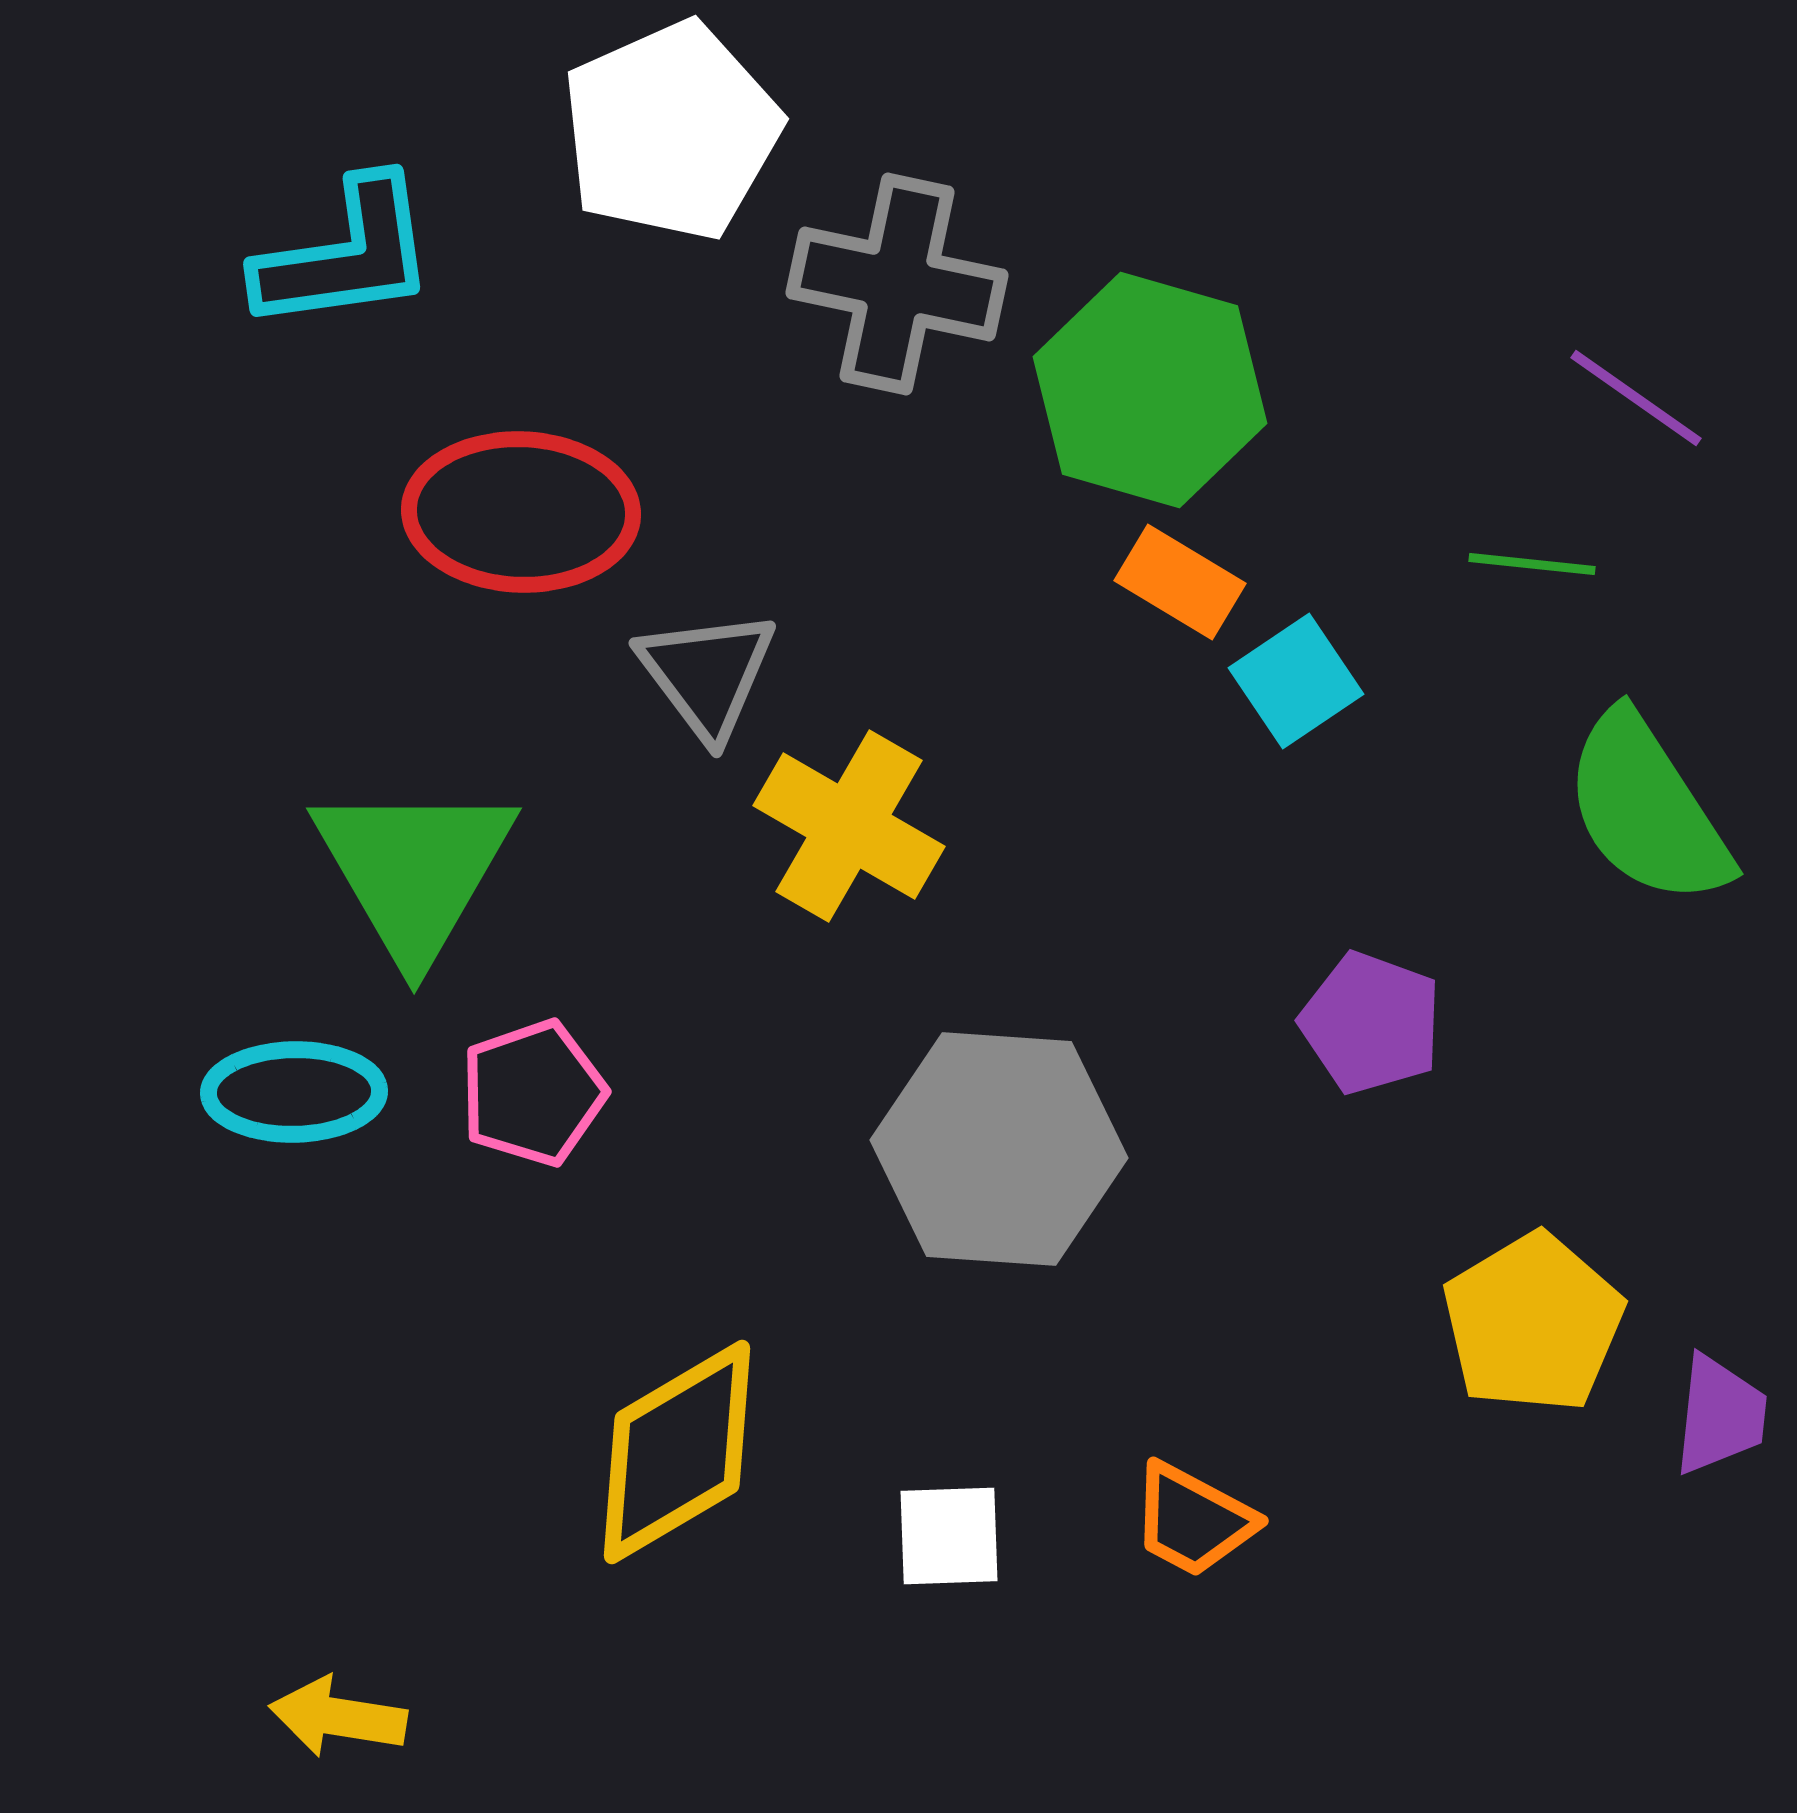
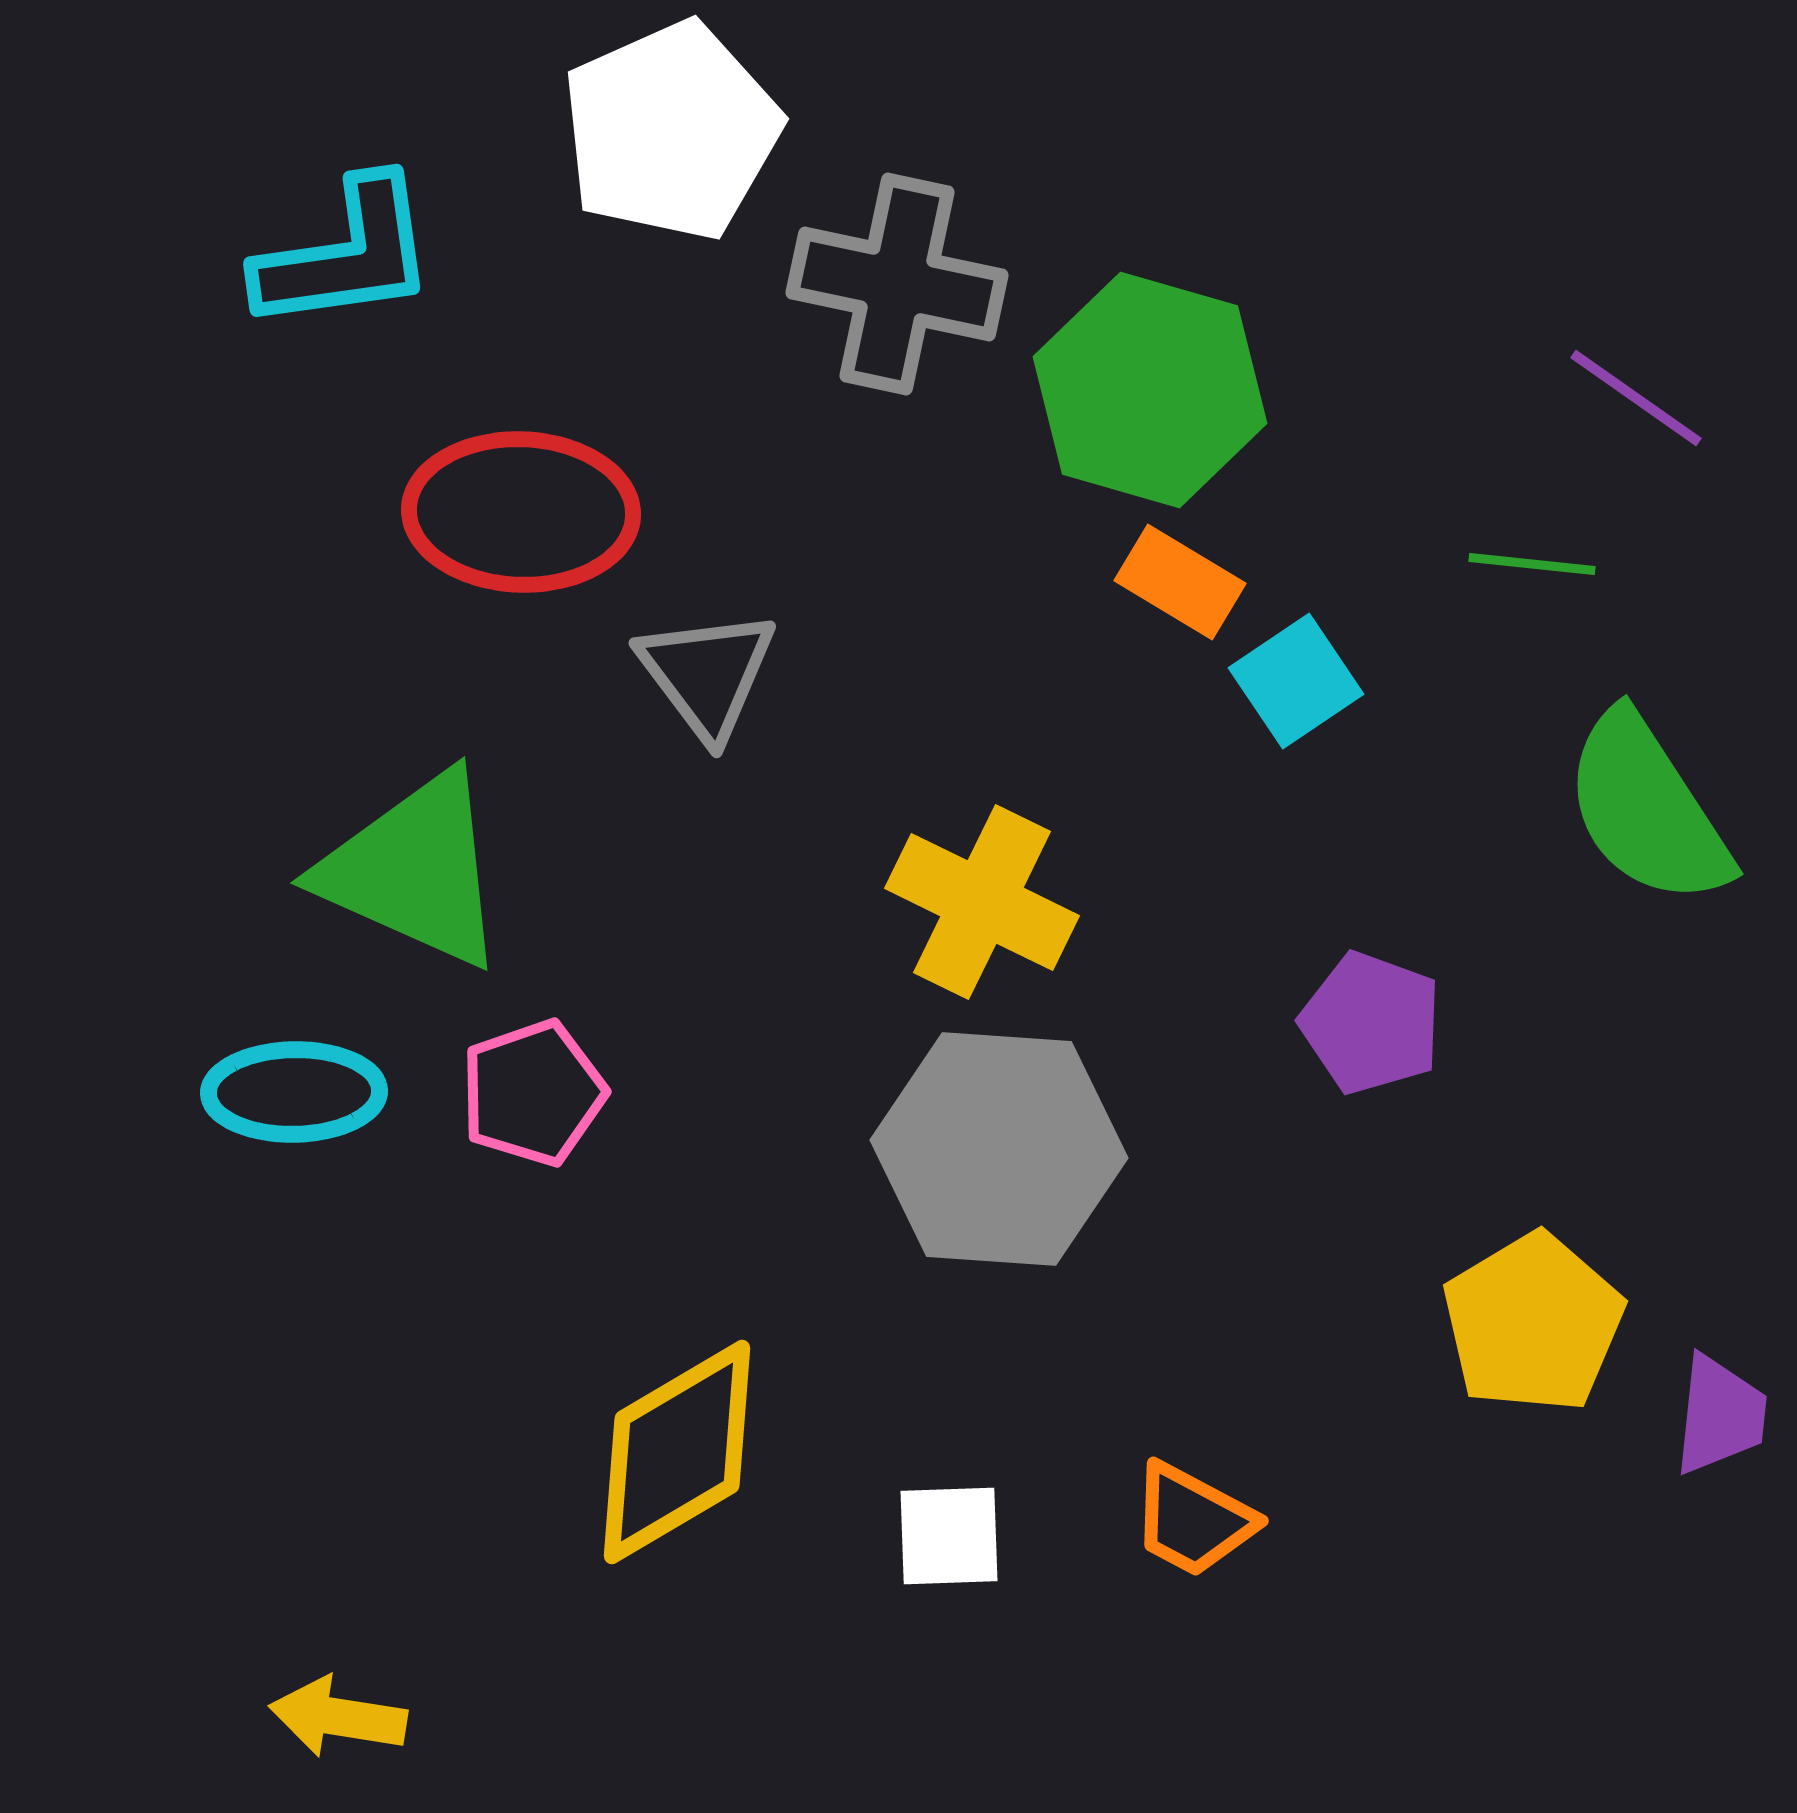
yellow cross: moved 133 px right, 76 px down; rotated 4 degrees counterclockwise
green triangle: rotated 36 degrees counterclockwise
